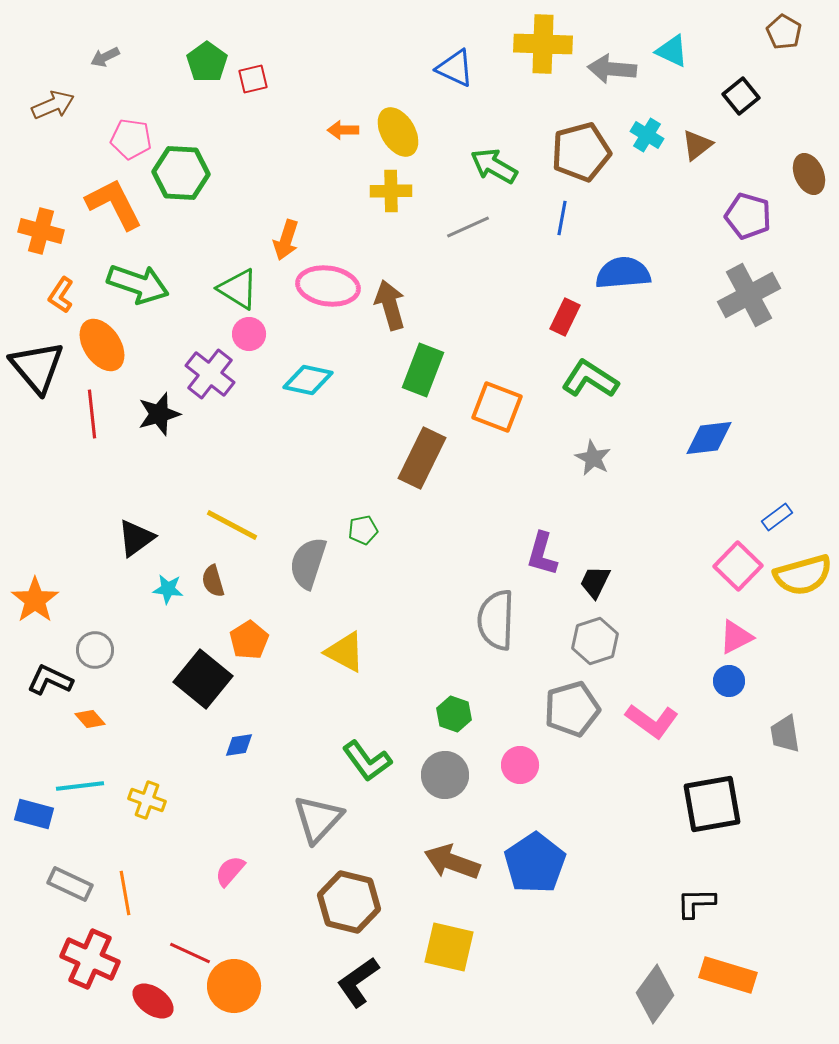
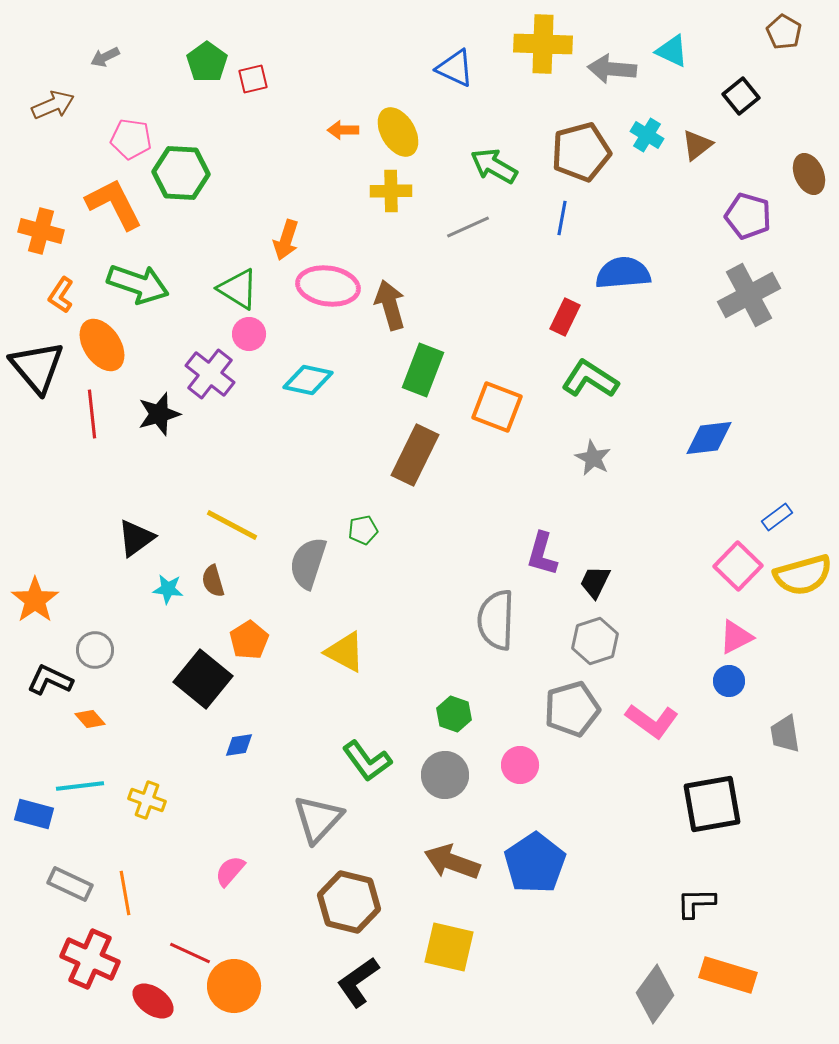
brown rectangle at (422, 458): moved 7 px left, 3 px up
